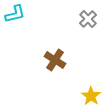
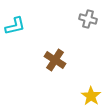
cyan L-shape: moved 12 px down
gray cross: rotated 30 degrees counterclockwise
